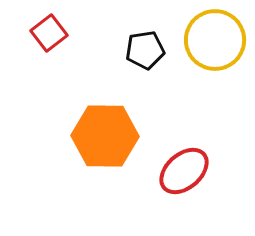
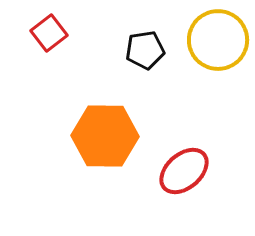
yellow circle: moved 3 px right
